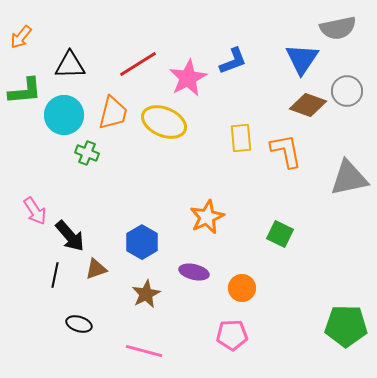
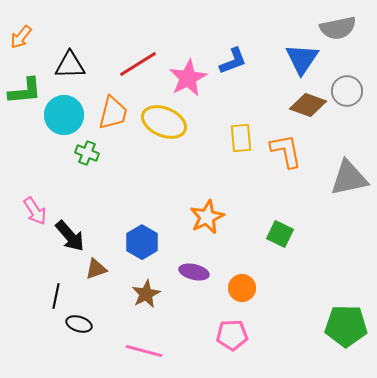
black line: moved 1 px right, 21 px down
